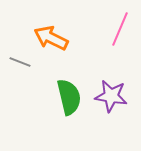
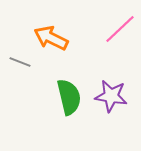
pink line: rotated 24 degrees clockwise
